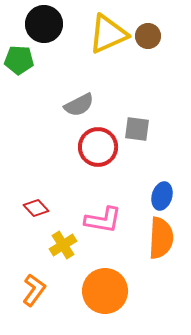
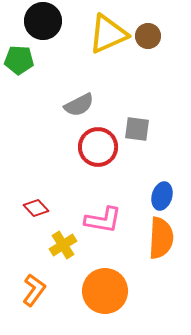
black circle: moved 1 px left, 3 px up
